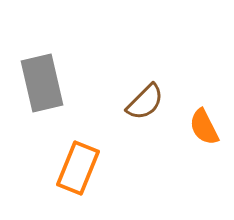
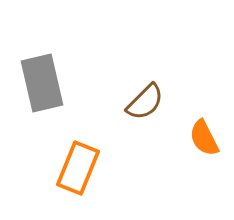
orange semicircle: moved 11 px down
